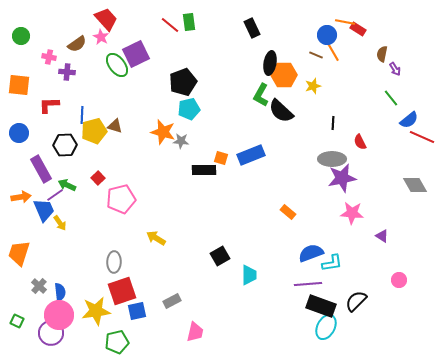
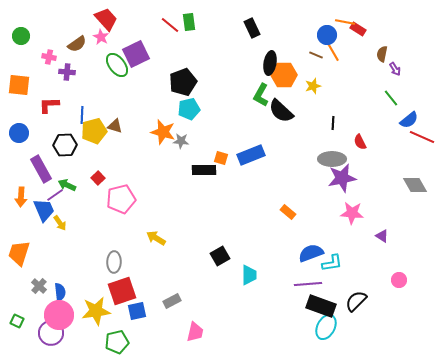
orange arrow at (21, 197): rotated 102 degrees clockwise
